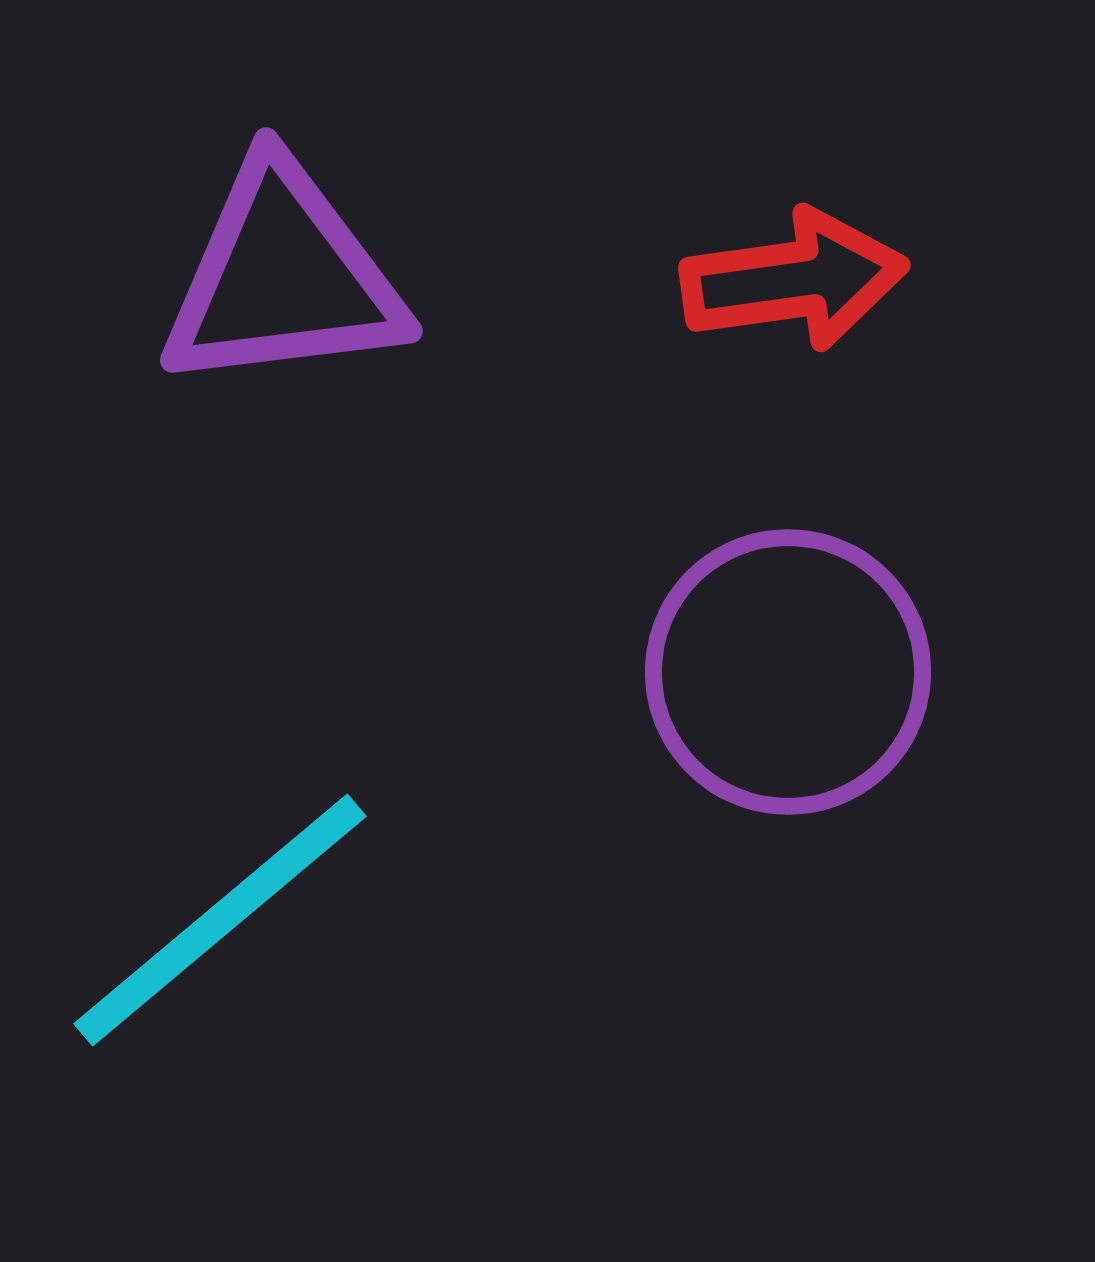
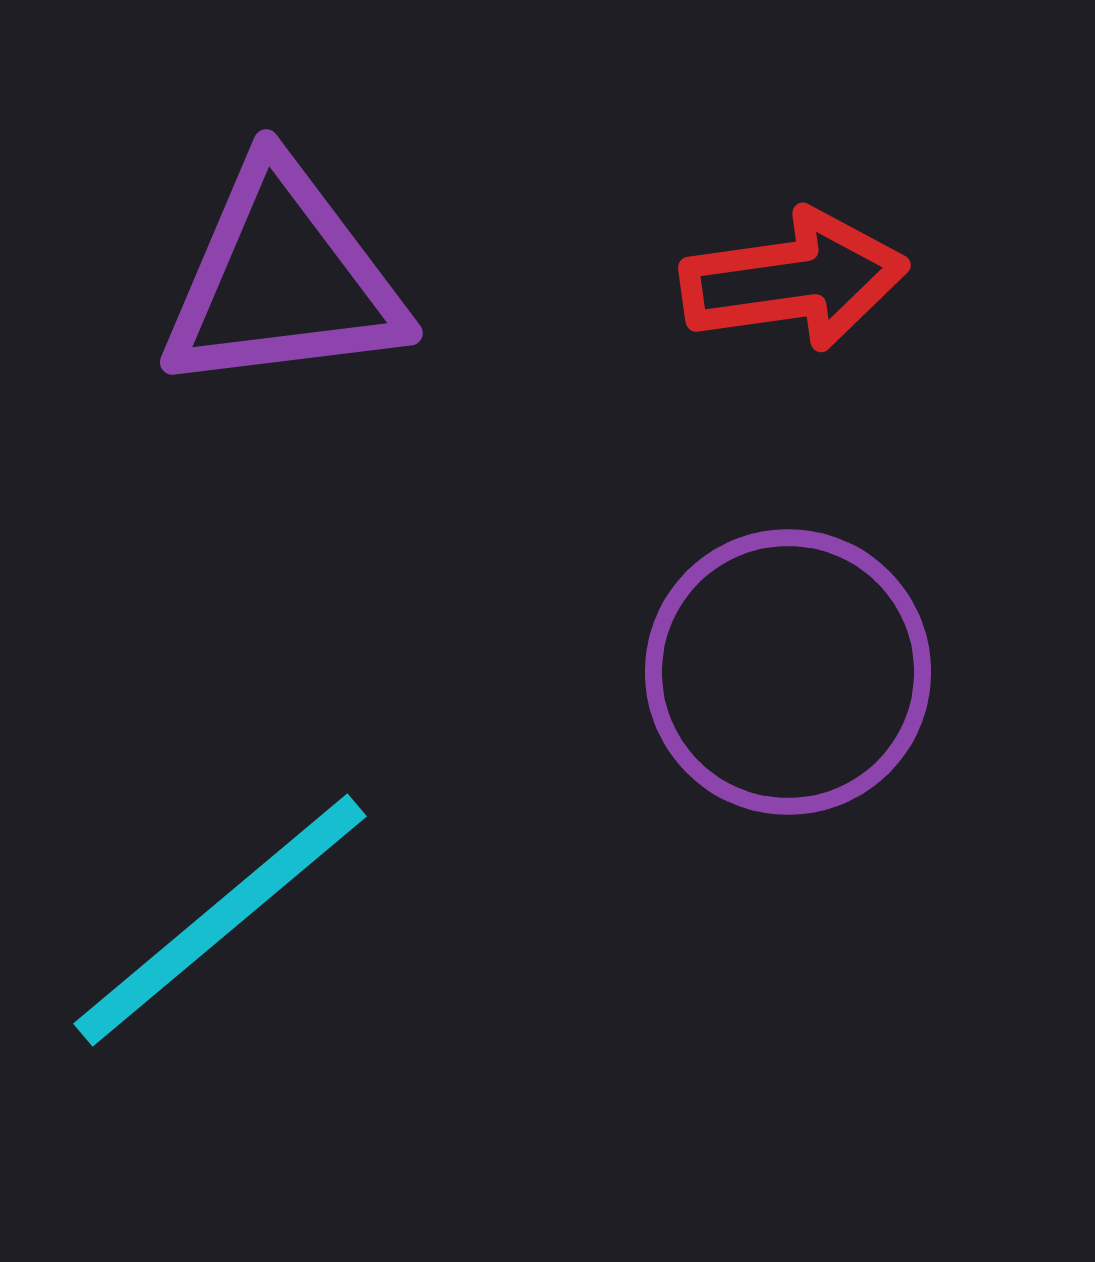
purple triangle: moved 2 px down
